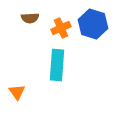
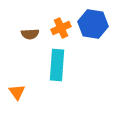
brown semicircle: moved 16 px down
blue hexagon: rotated 8 degrees counterclockwise
